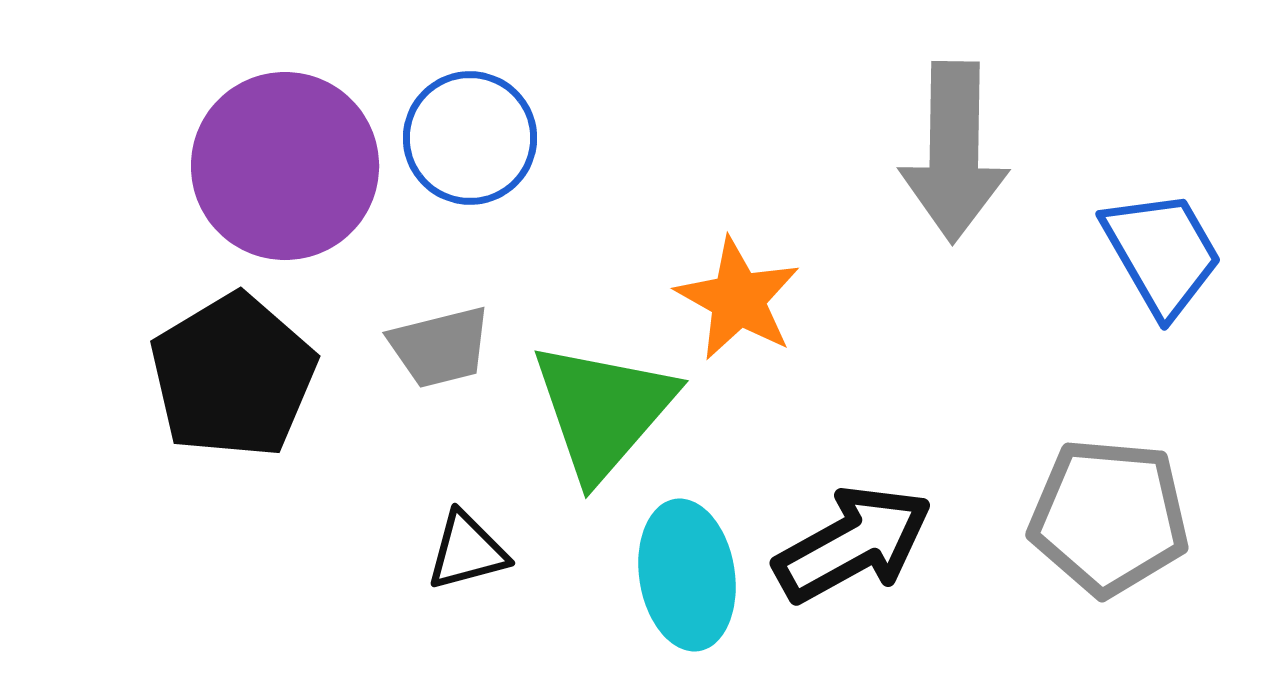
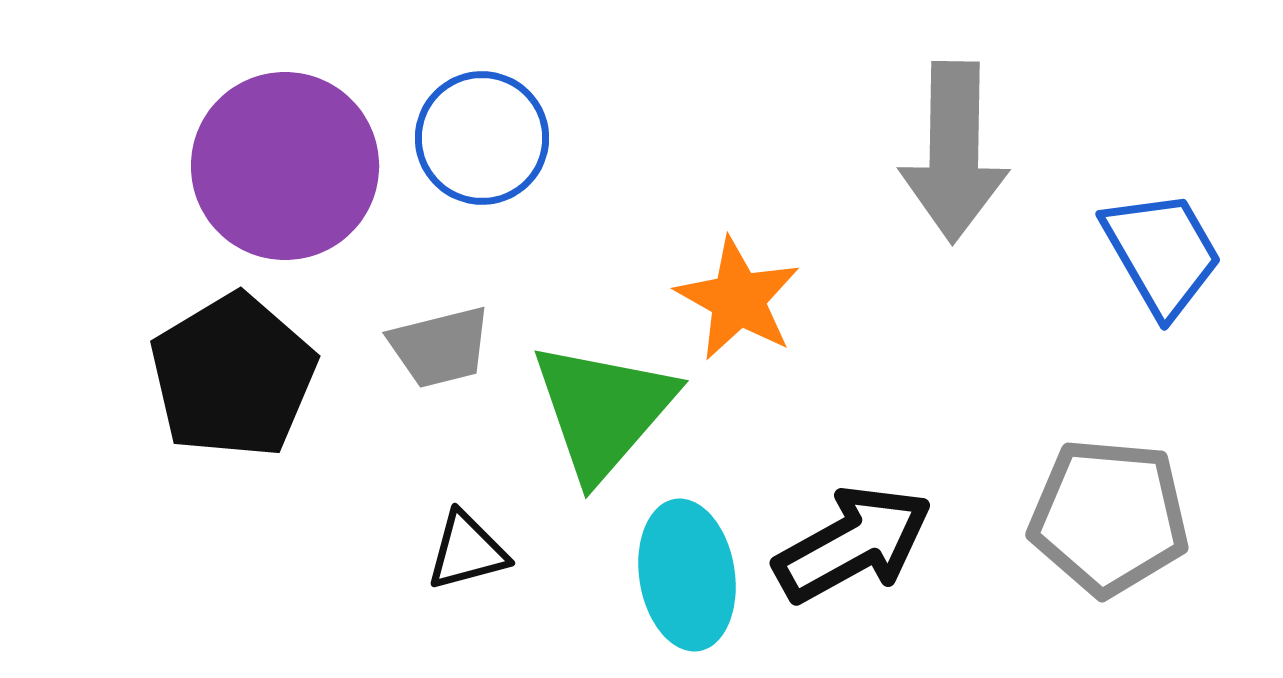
blue circle: moved 12 px right
